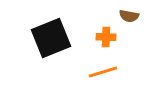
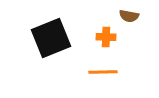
orange line: rotated 16 degrees clockwise
